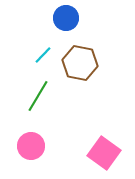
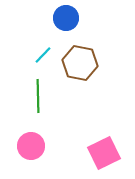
green line: rotated 32 degrees counterclockwise
pink square: rotated 28 degrees clockwise
